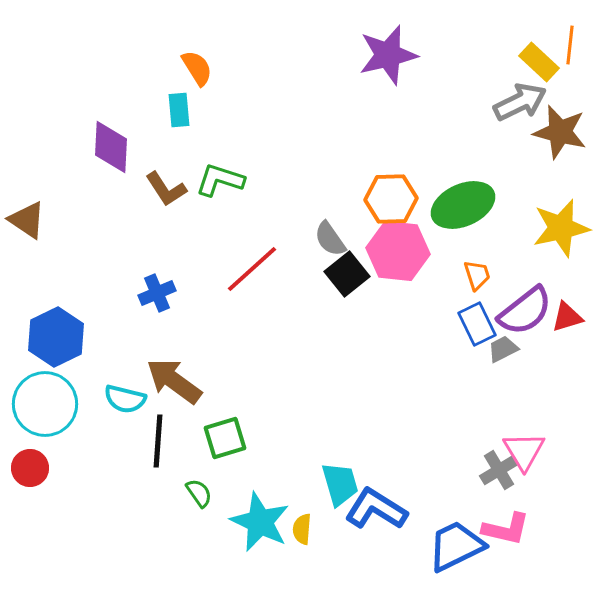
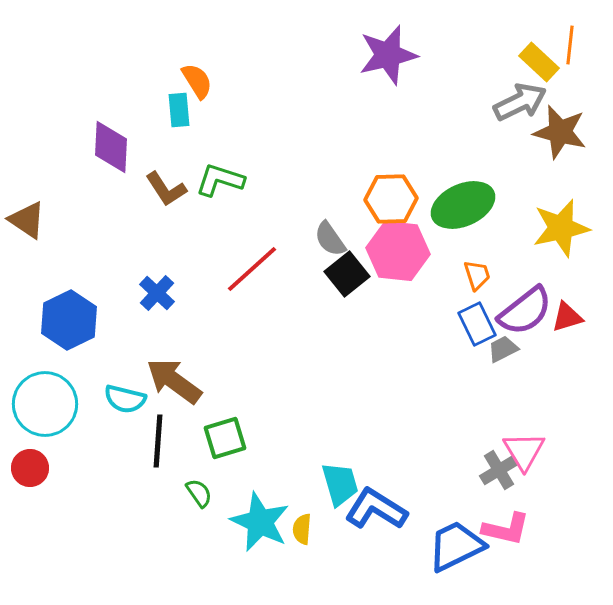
orange semicircle: moved 13 px down
blue cross: rotated 24 degrees counterclockwise
blue hexagon: moved 13 px right, 17 px up
